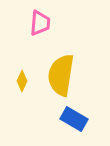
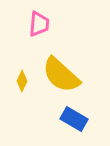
pink trapezoid: moved 1 px left, 1 px down
yellow semicircle: rotated 57 degrees counterclockwise
